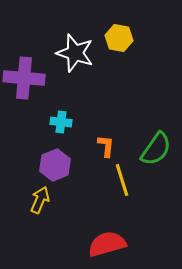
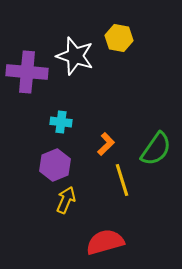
white star: moved 3 px down
purple cross: moved 3 px right, 6 px up
orange L-shape: moved 2 px up; rotated 40 degrees clockwise
yellow arrow: moved 26 px right
red semicircle: moved 2 px left, 2 px up
